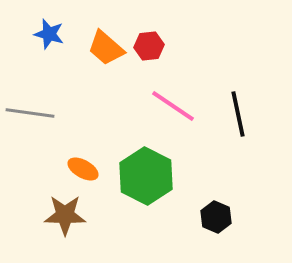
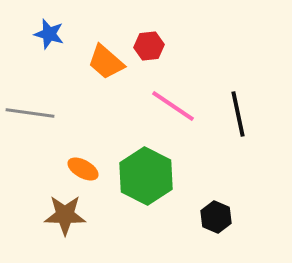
orange trapezoid: moved 14 px down
